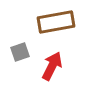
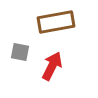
gray square: rotated 30 degrees clockwise
